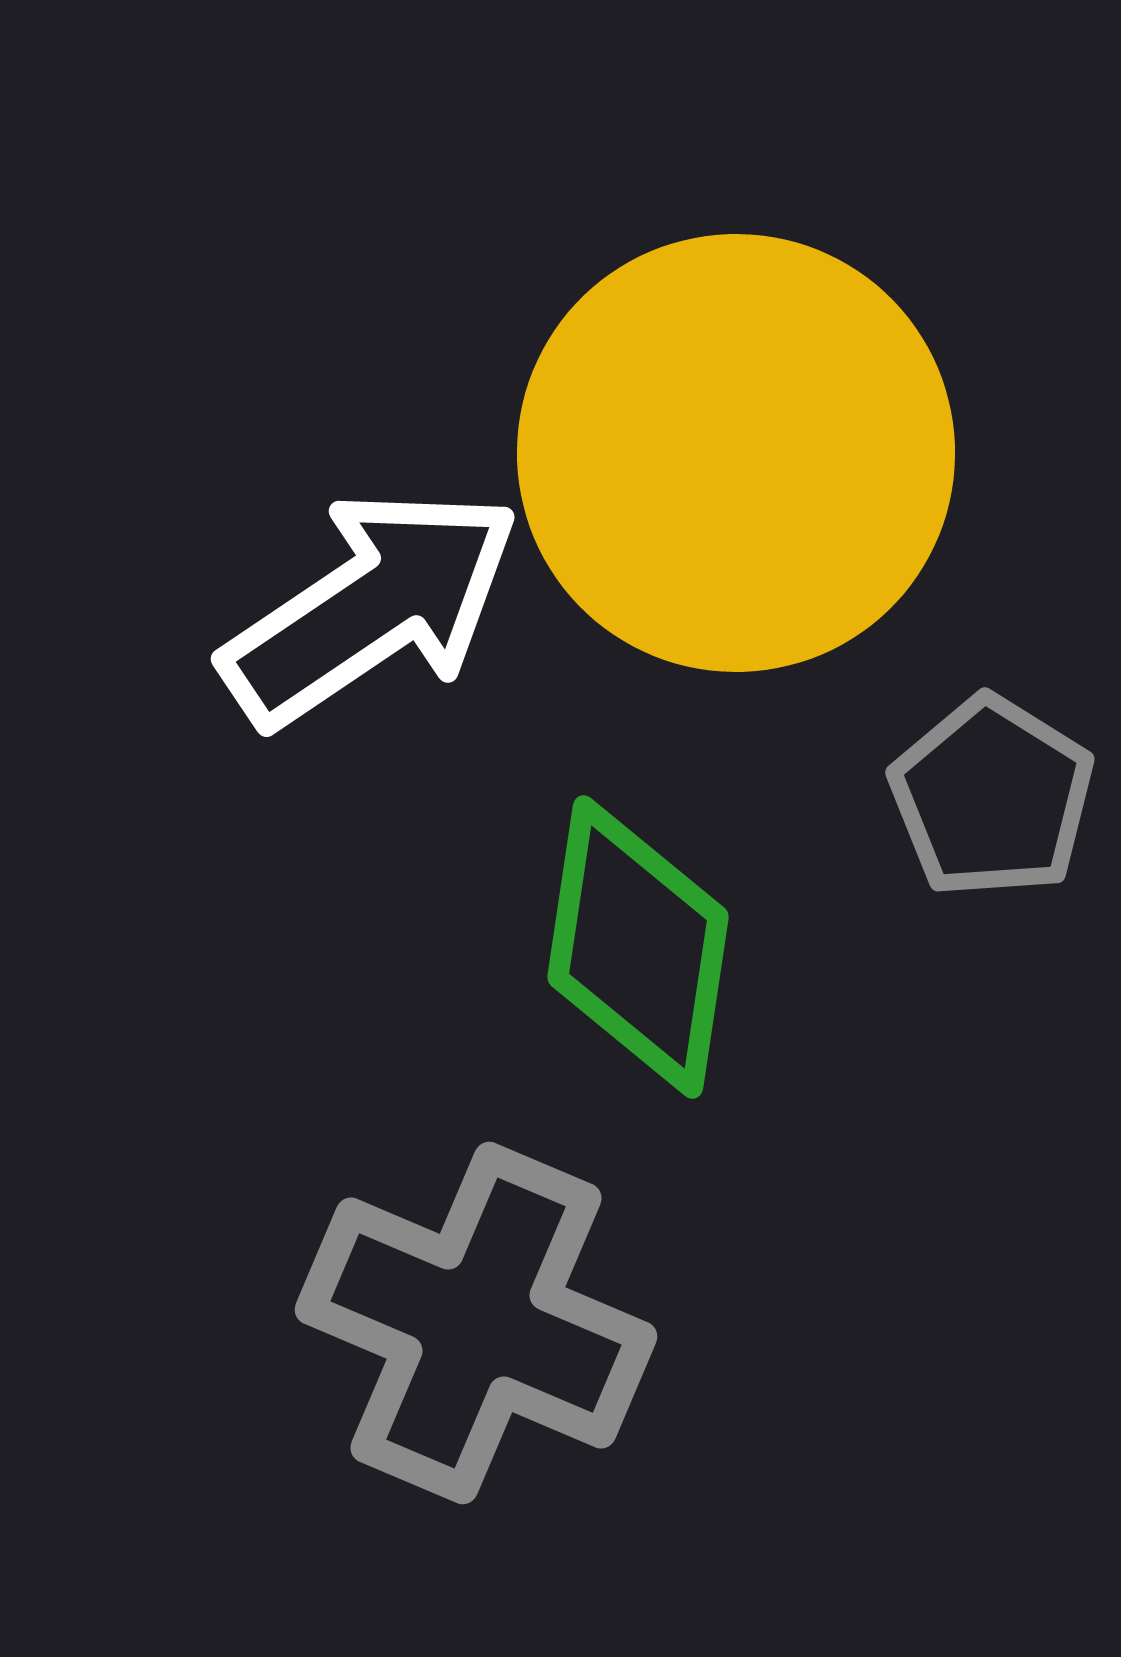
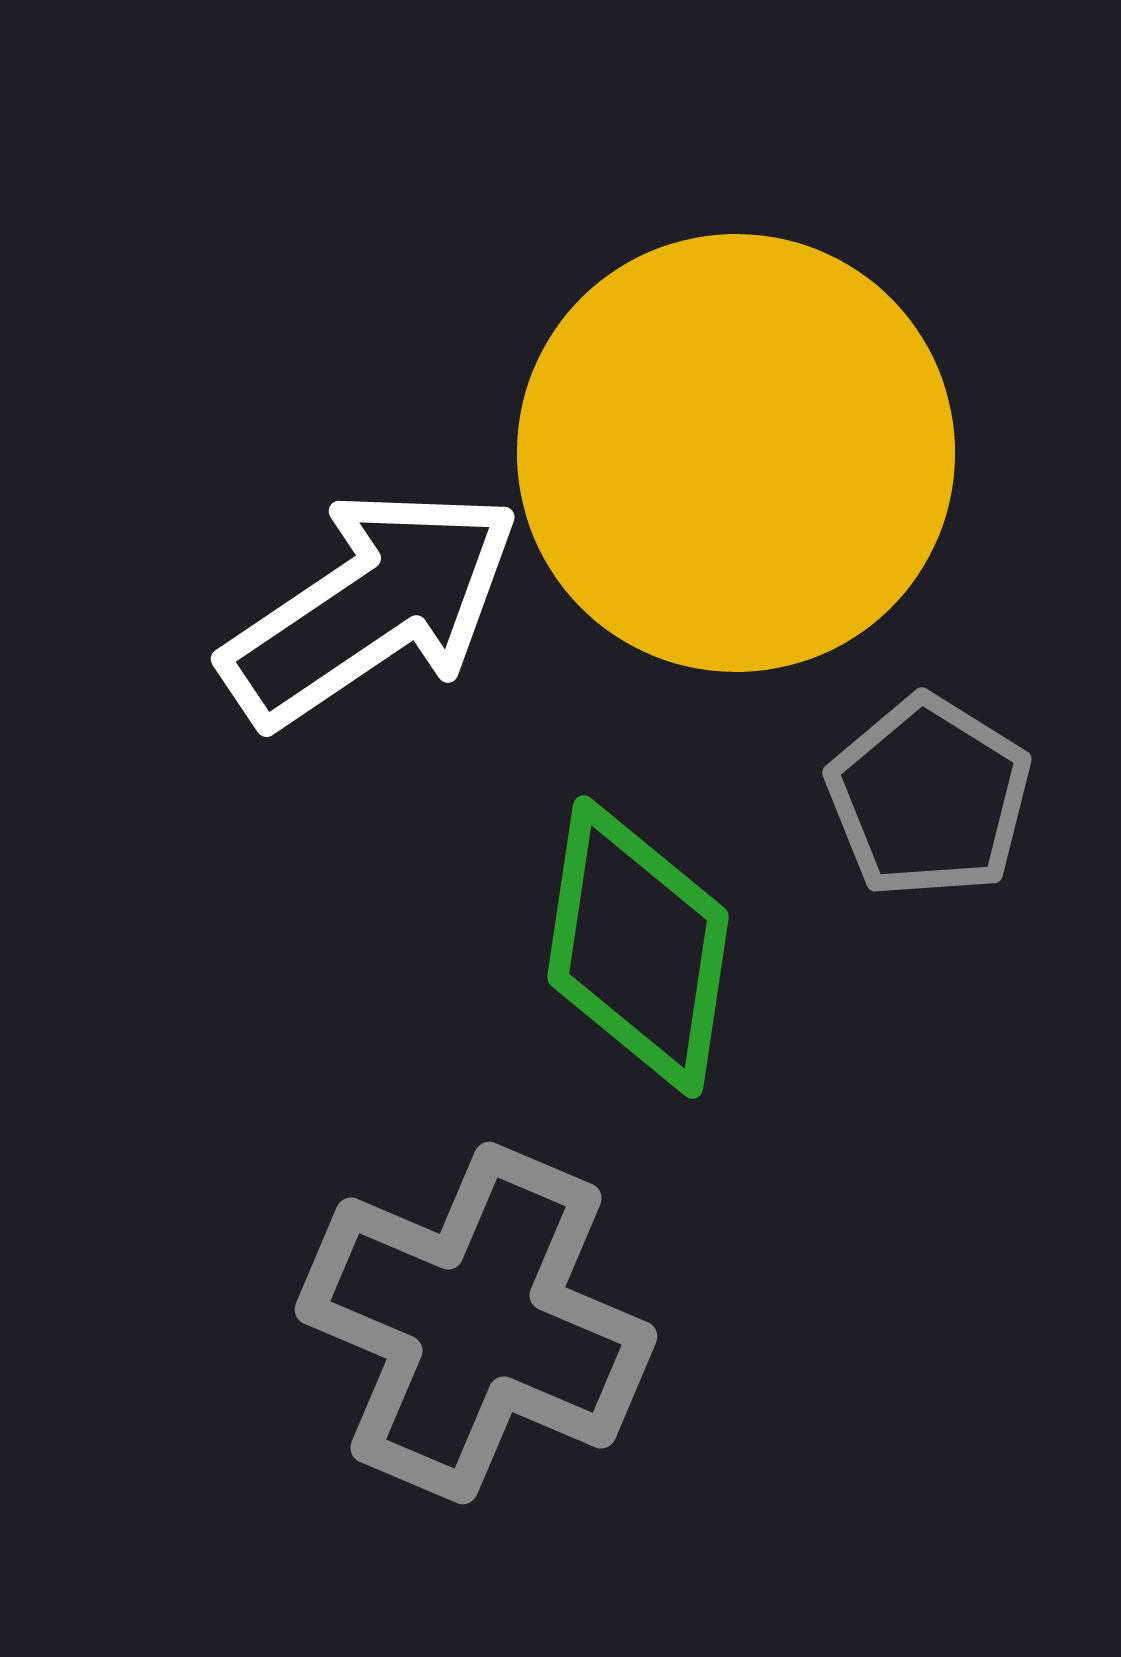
gray pentagon: moved 63 px left
